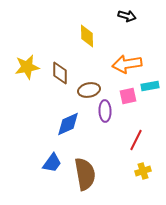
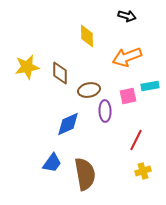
orange arrow: moved 7 px up; rotated 12 degrees counterclockwise
